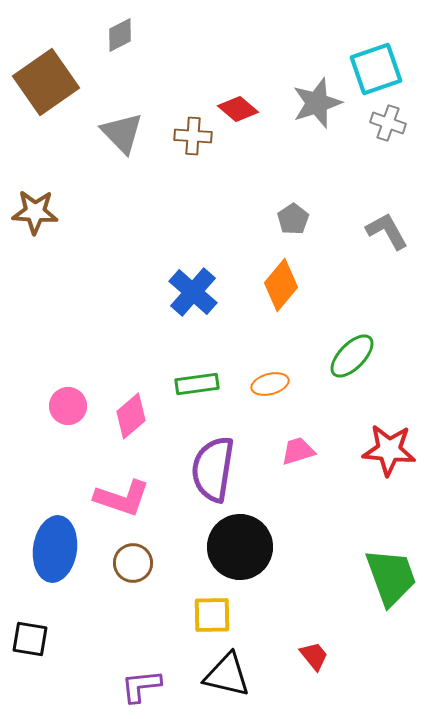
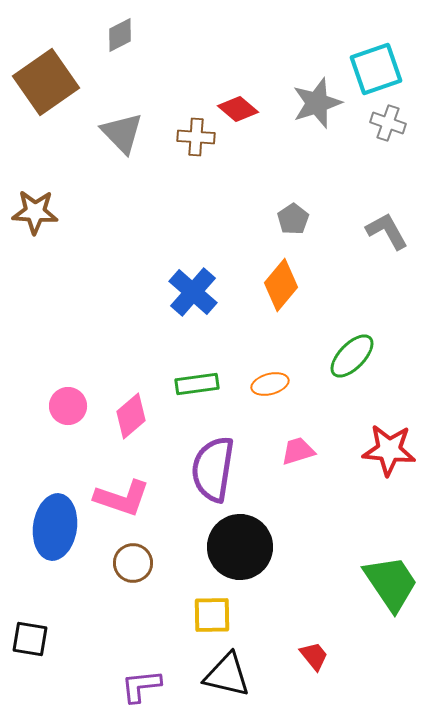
brown cross: moved 3 px right, 1 px down
blue ellipse: moved 22 px up
green trapezoid: moved 6 px down; rotated 14 degrees counterclockwise
